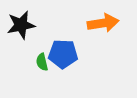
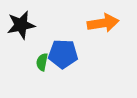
green semicircle: rotated 24 degrees clockwise
